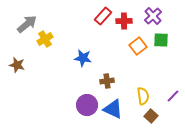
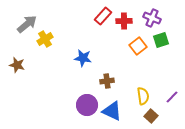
purple cross: moved 1 px left, 2 px down; rotated 24 degrees counterclockwise
green square: rotated 21 degrees counterclockwise
purple line: moved 1 px left, 1 px down
blue triangle: moved 1 px left, 2 px down
